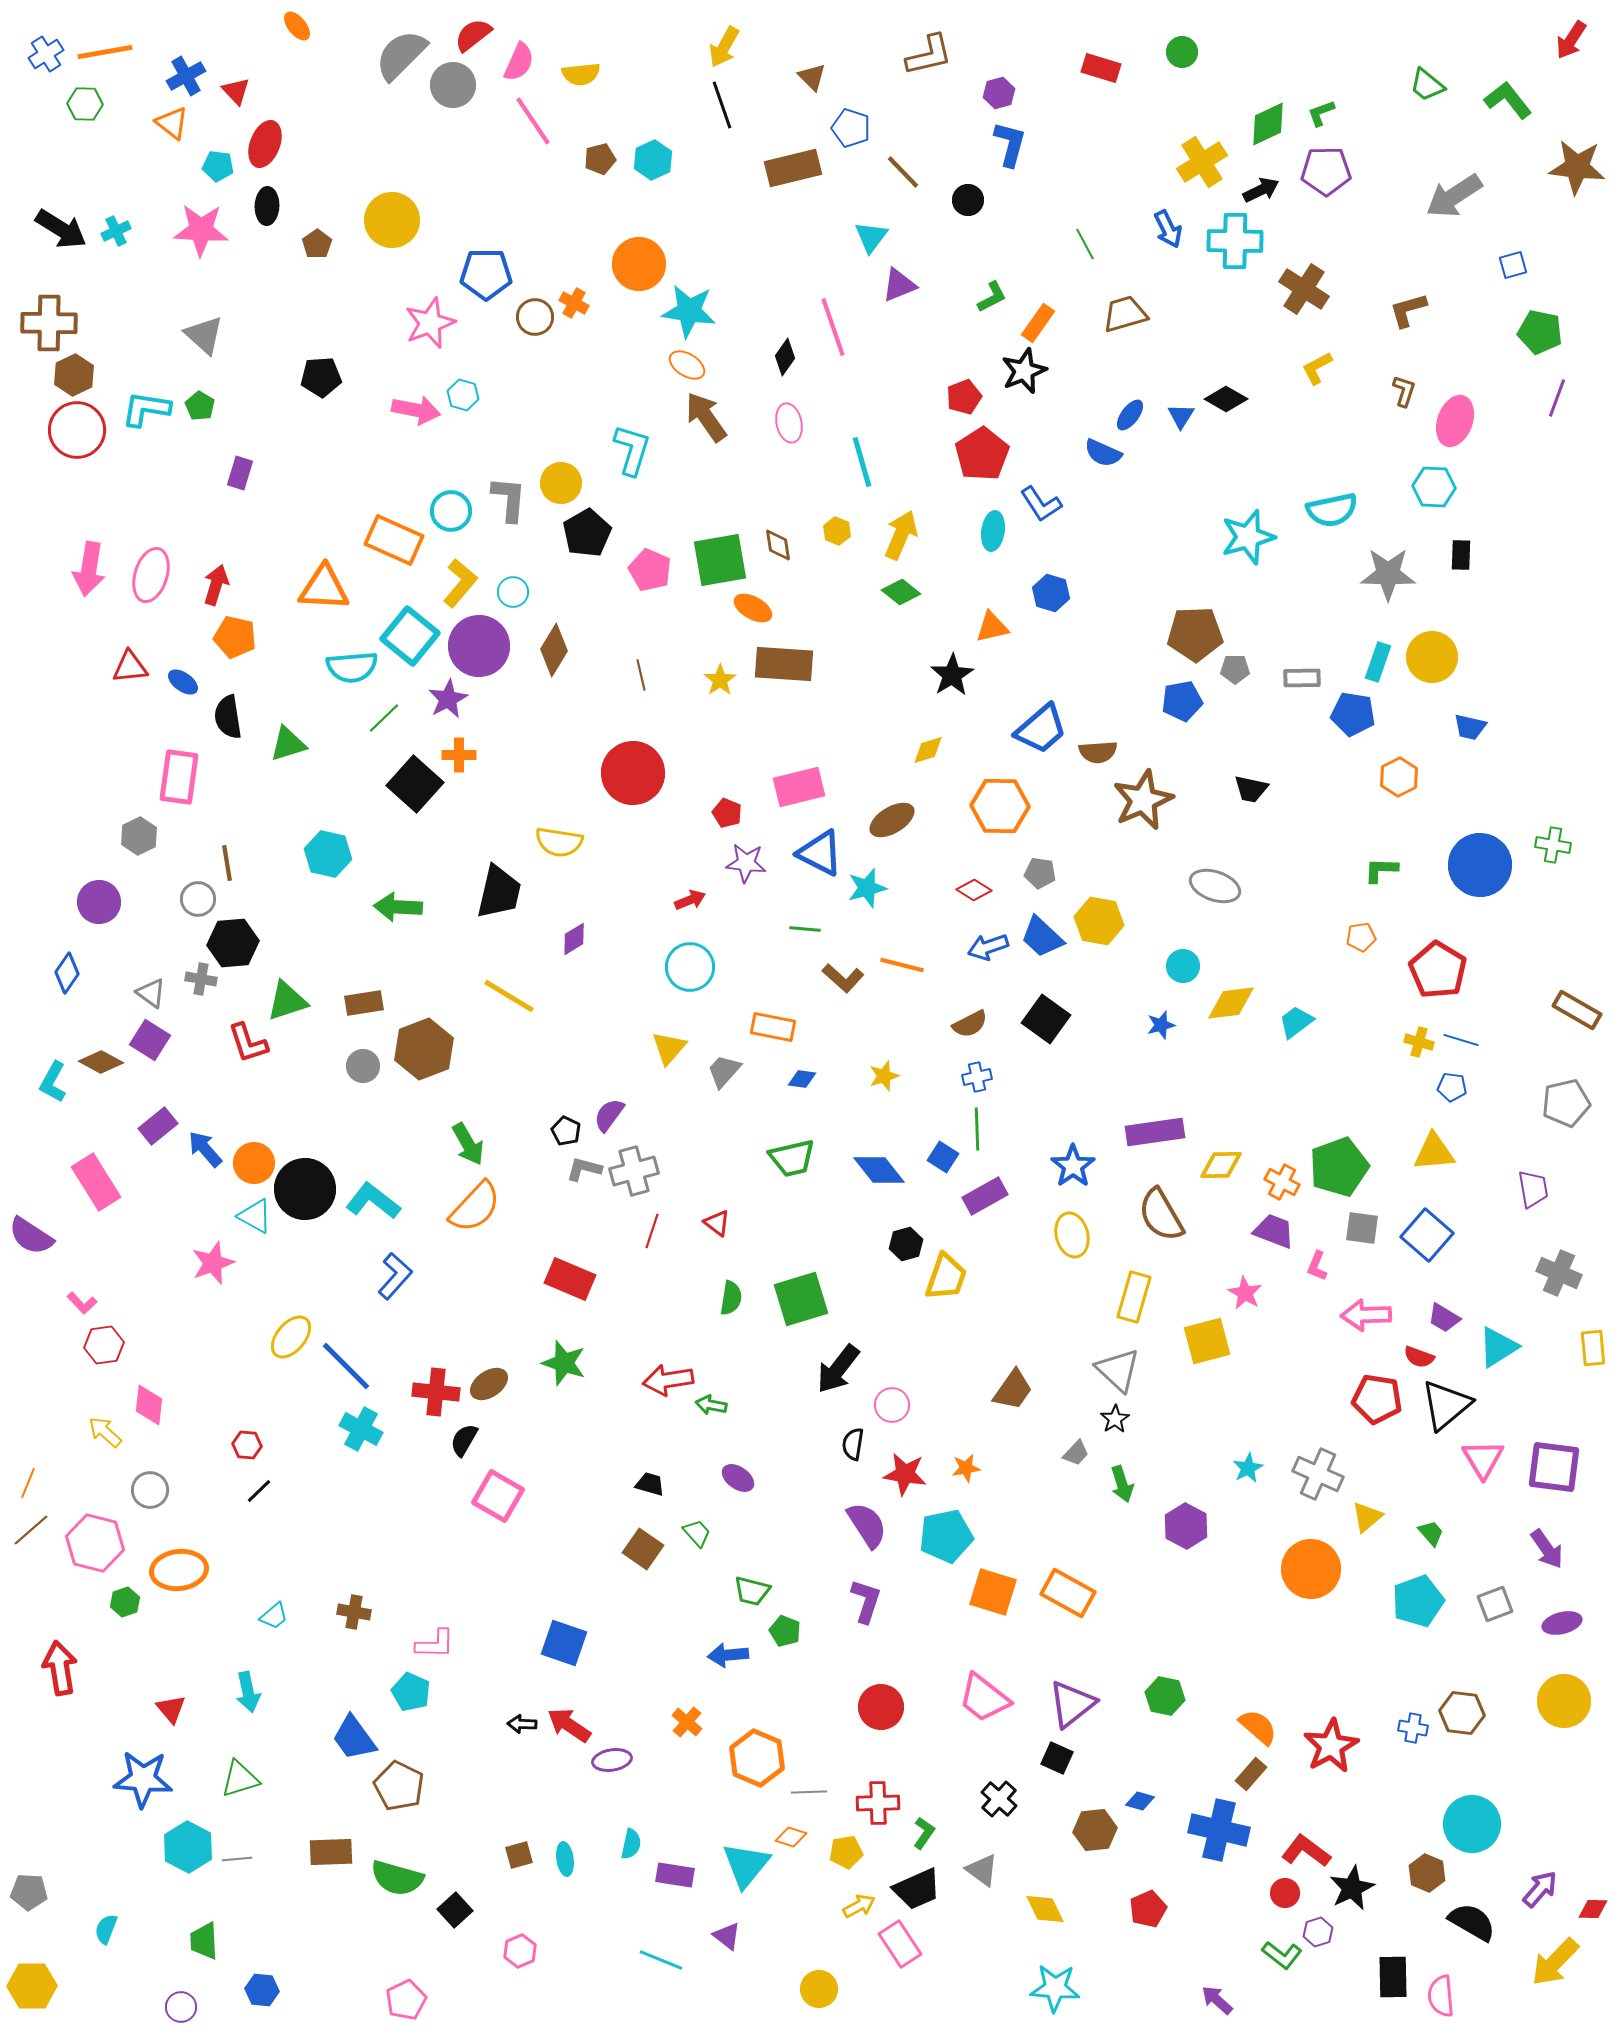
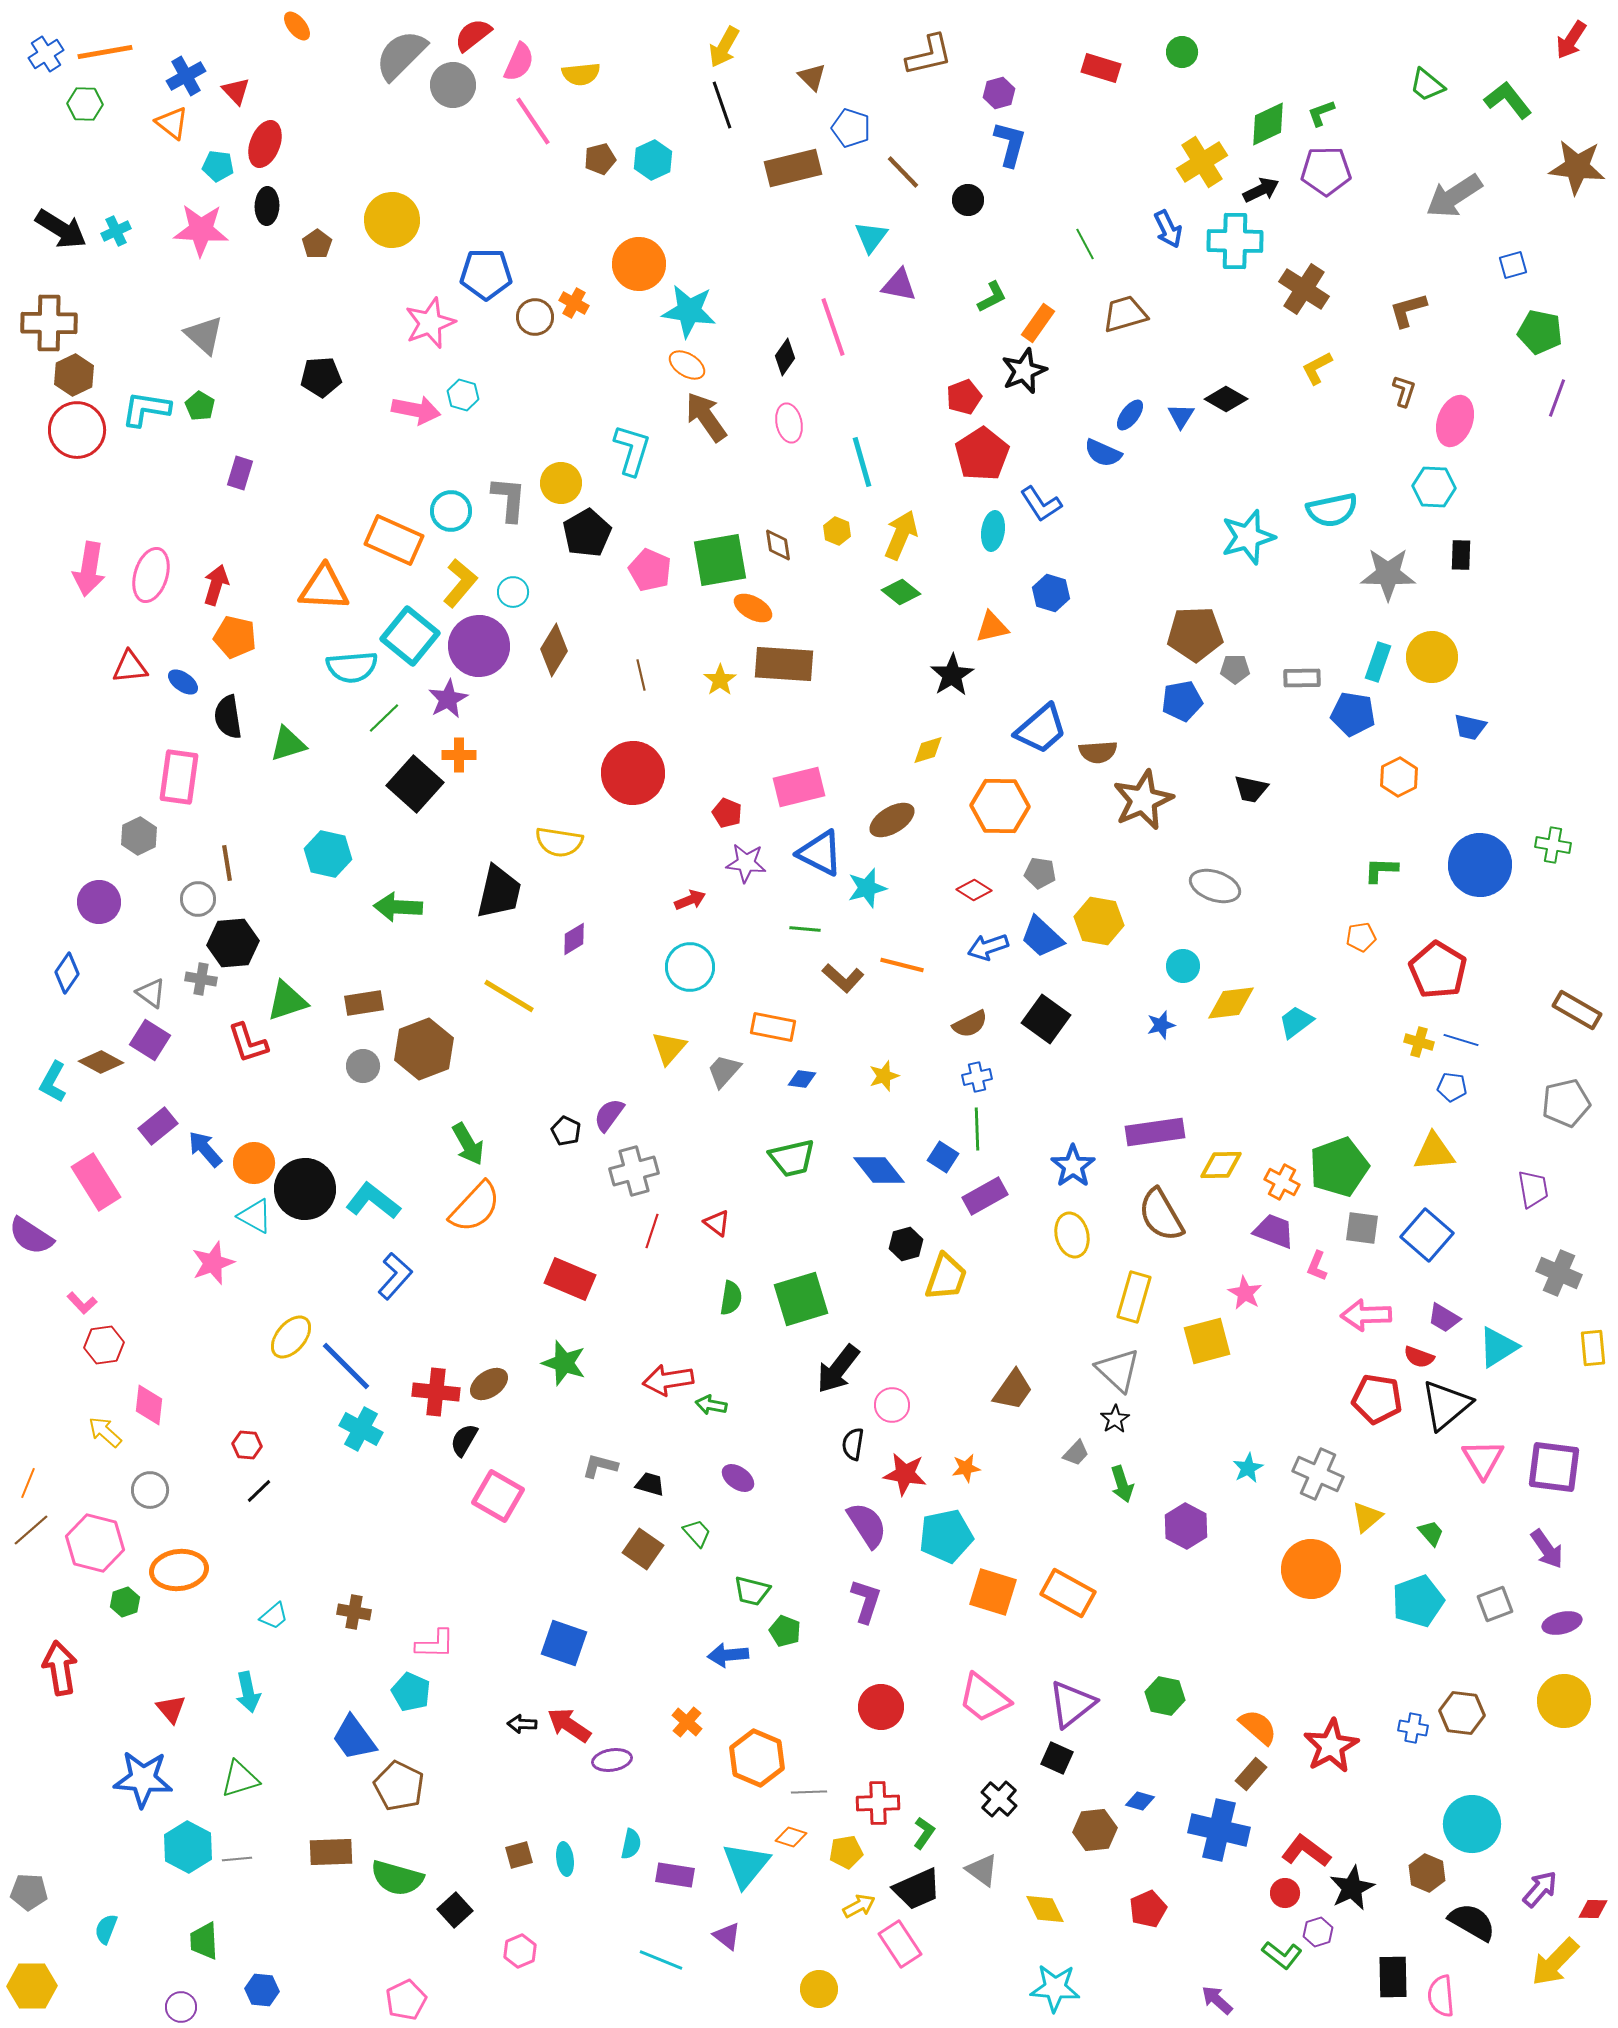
purple triangle at (899, 285): rotated 33 degrees clockwise
gray L-shape at (584, 1169): moved 16 px right, 297 px down
